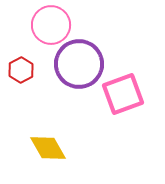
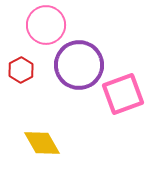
pink circle: moved 5 px left
purple circle: moved 1 px down
yellow diamond: moved 6 px left, 5 px up
